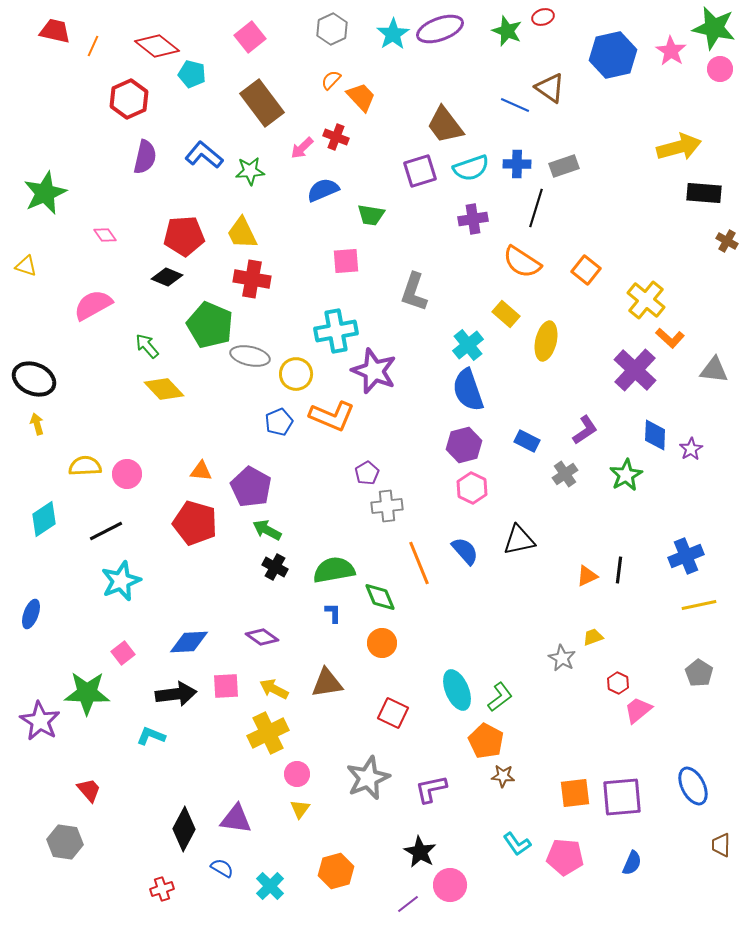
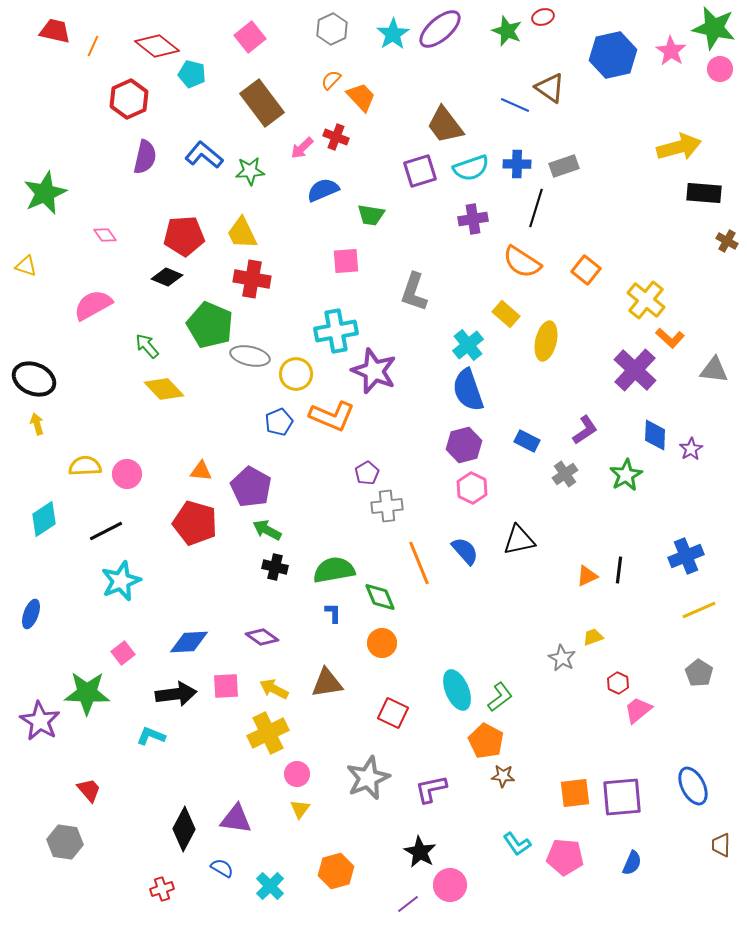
purple ellipse at (440, 29): rotated 21 degrees counterclockwise
black cross at (275, 567): rotated 15 degrees counterclockwise
yellow line at (699, 605): moved 5 px down; rotated 12 degrees counterclockwise
